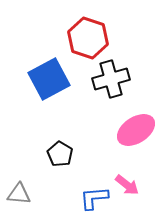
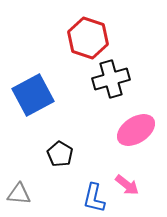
blue square: moved 16 px left, 16 px down
blue L-shape: rotated 72 degrees counterclockwise
